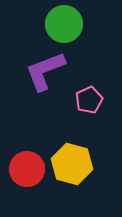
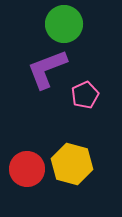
purple L-shape: moved 2 px right, 2 px up
pink pentagon: moved 4 px left, 5 px up
